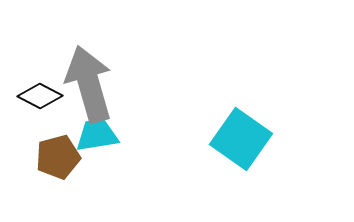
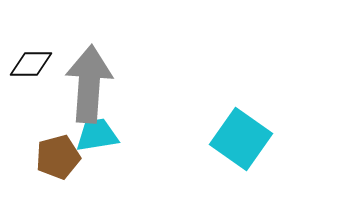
gray arrow: rotated 20 degrees clockwise
black diamond: moved 9 px left, 32 px up; rotated 27 degrees counterclockwise
